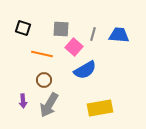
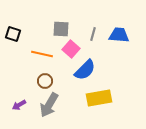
black square: moved 10 px left, 6 px down
pink square: moved 3 px left, 2 px down
blue semicircle: rotated 15 degrees counterclockwise
brown circle: moved 1 px right, 1 px down
purple arrow: moved 4 px left, 4 px down; rotated 64 degrees clockwise
yellow rectangle: moved 1 px left, 10 px up
